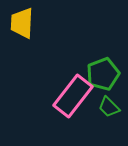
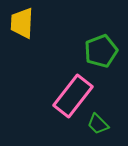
green pentagon: moved 2 px left, 23 px up
green trapezoid: moved 11 px left, 17 px down
